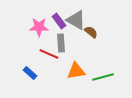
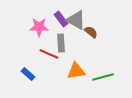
purple rectangle: moved 2 px right, 2 px up
blue rectangle: moved 2 px left, 1 px down
